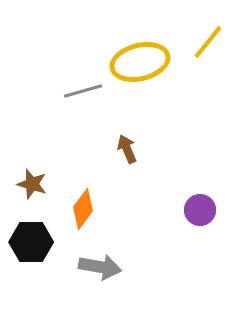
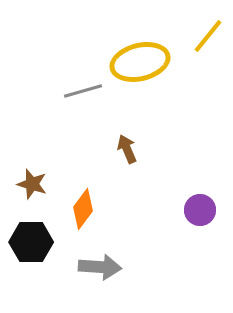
yellow line: moved 6 px up
gray arrow: rotated 6 degrees counterclockwise
